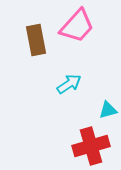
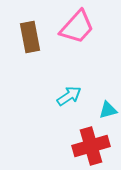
pink trapezoid: moved 1 px down
brown rectangle: moved 6 px left, 3 px up
cyan arrow: moved 12 px down
